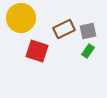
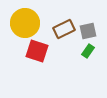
yellow circle: moved 4 px right, 5 px down
